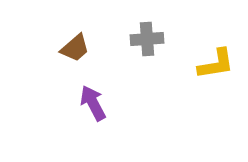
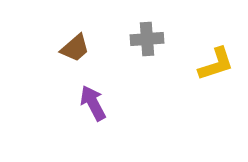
yellow L-shape: rotated 9 degrees counterclockwise
